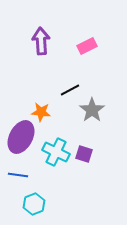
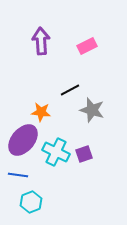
gray star: rotated 20 degrees counterclockwise
purple ellipse: moved 2 px right, 3 px down; rotated 12 degrees clockwise
purple square: rotated 36 degrees counterclockwise
cyan hexagon: moved 3 px left, 2 px up
